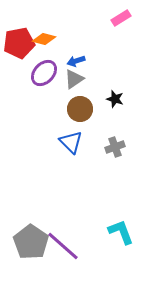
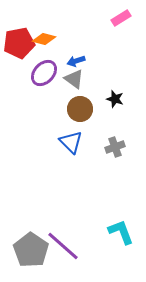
gray triangle: rotated 50 degrees counterclockwise
gray pentagon: moved 8 px down
